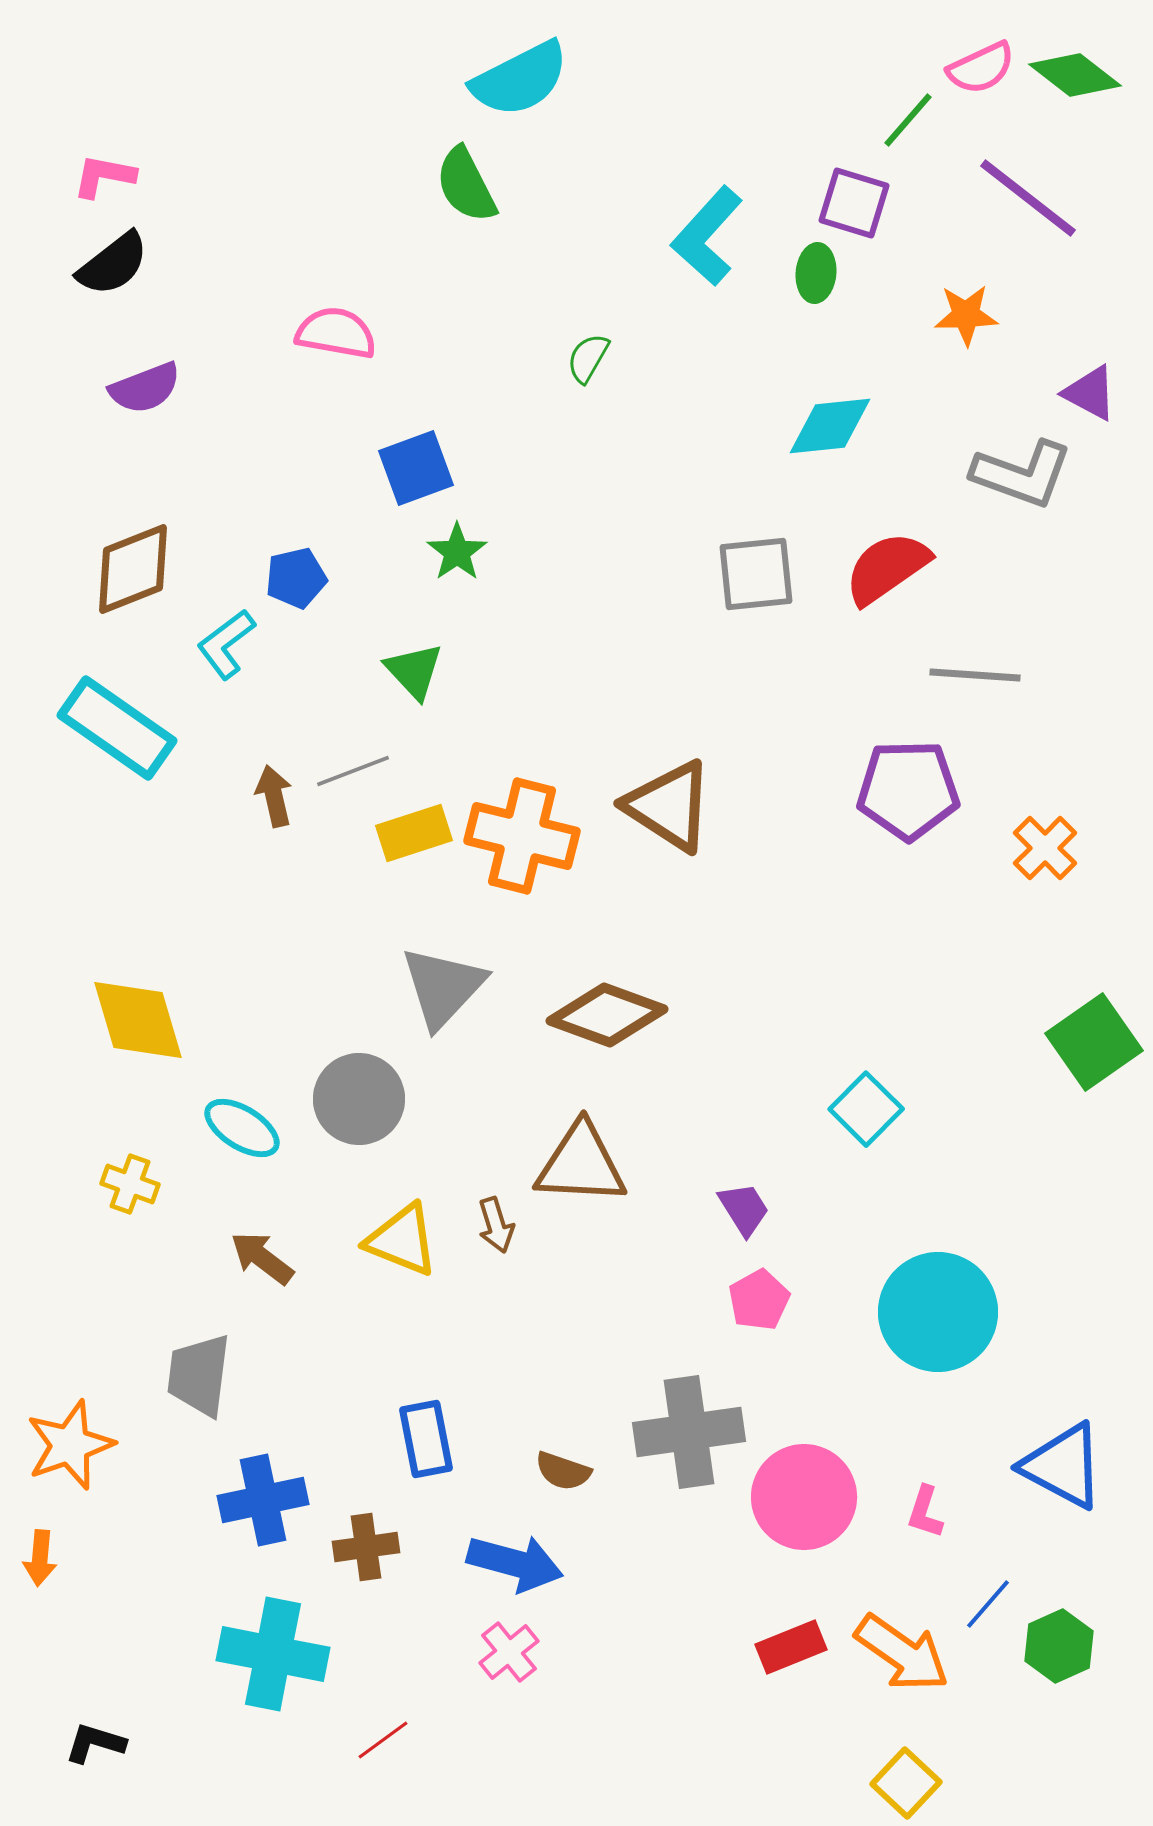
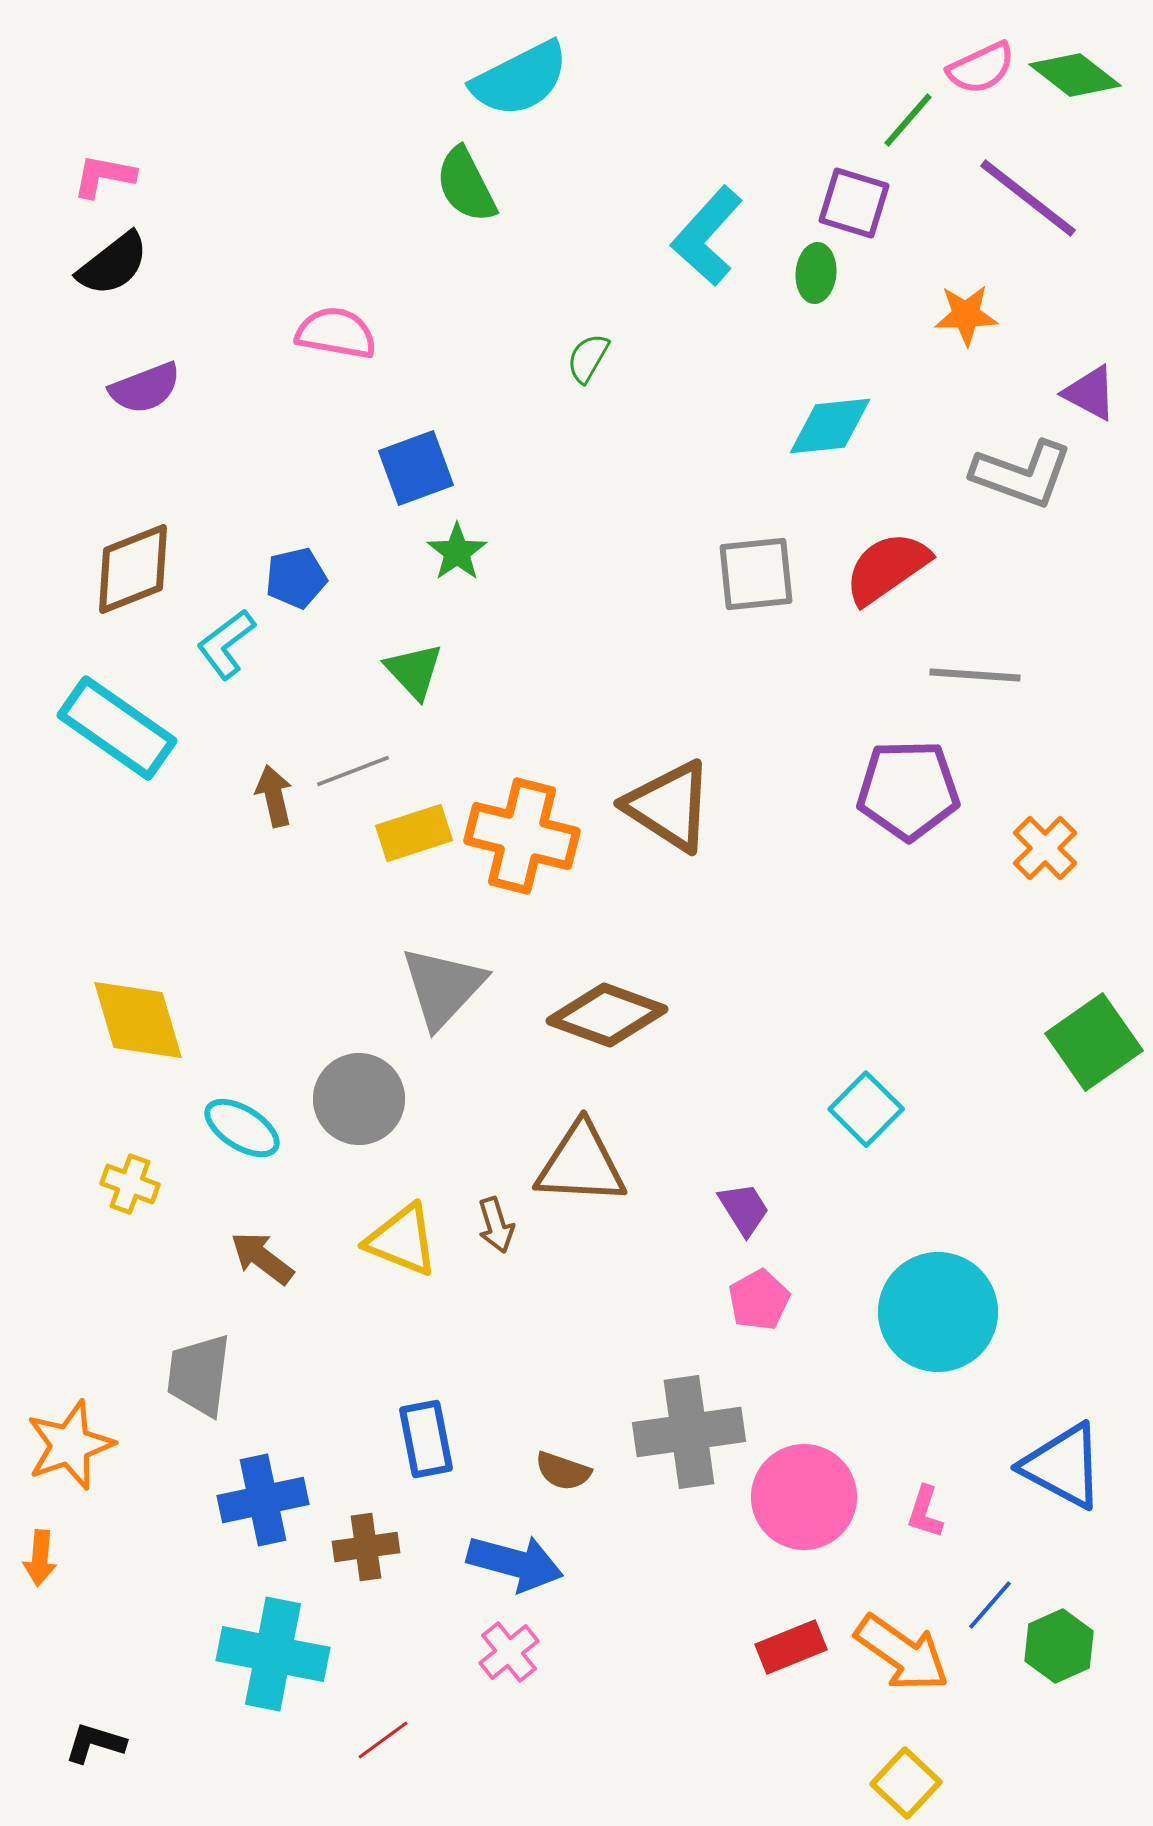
blue line at (988, 1604): moved 2 px right, 1 px down
